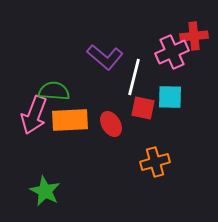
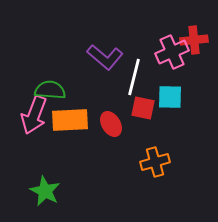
red cross: moved 4 px down
green semicircle: moved 4 px left, 1 px up
